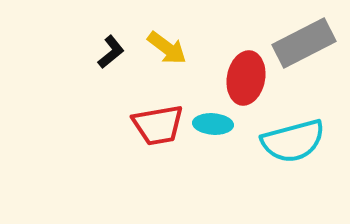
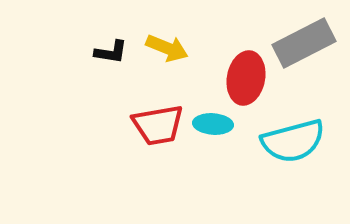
yellow arrow: rotated 15 degrees counterclockwise
black L-shape: rotated 48 degrees clockwise
